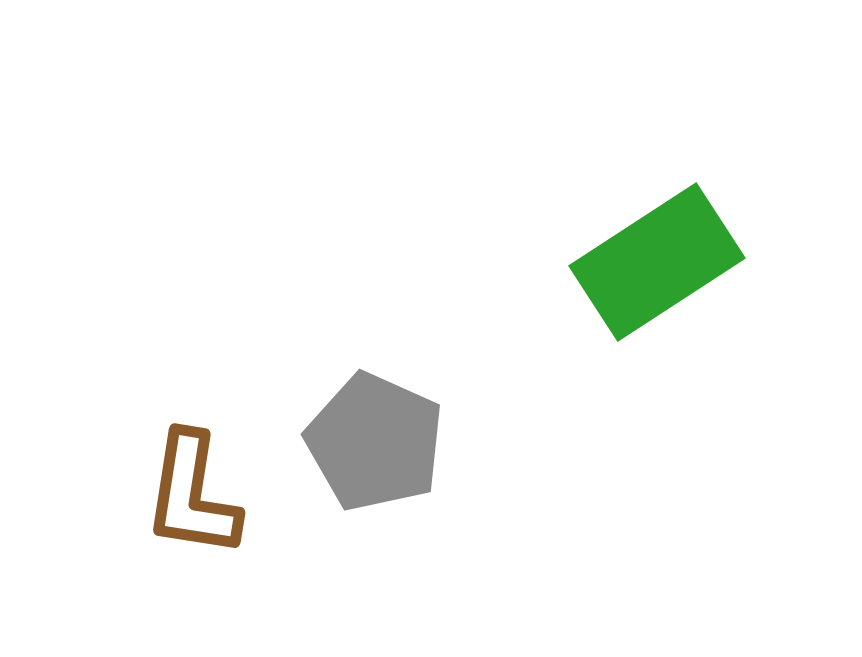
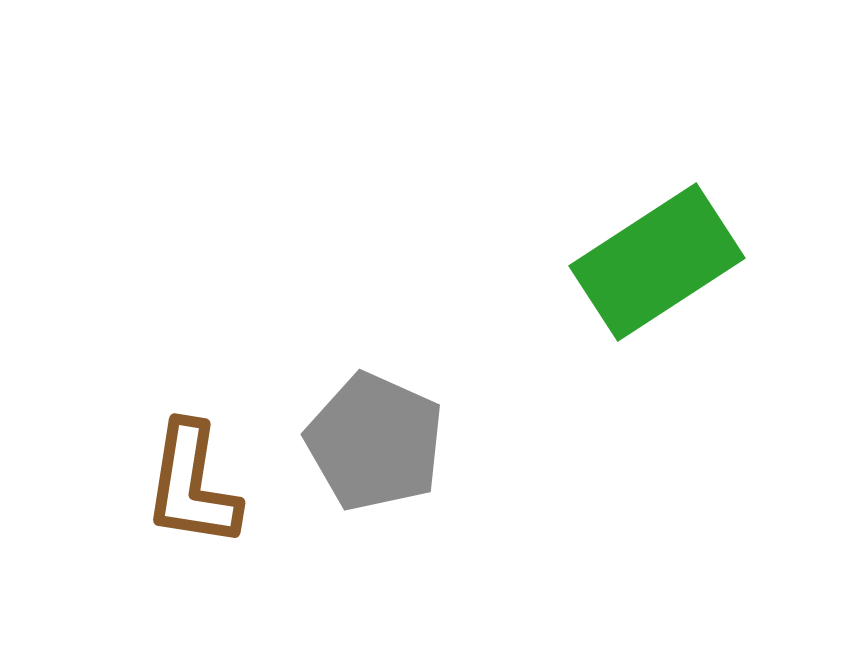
brown L-shape: moved 10 px up
